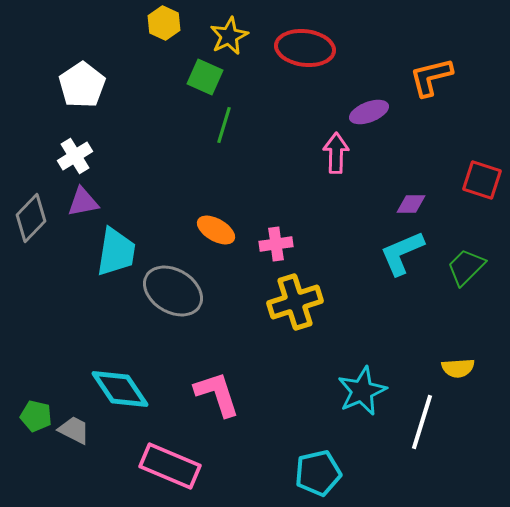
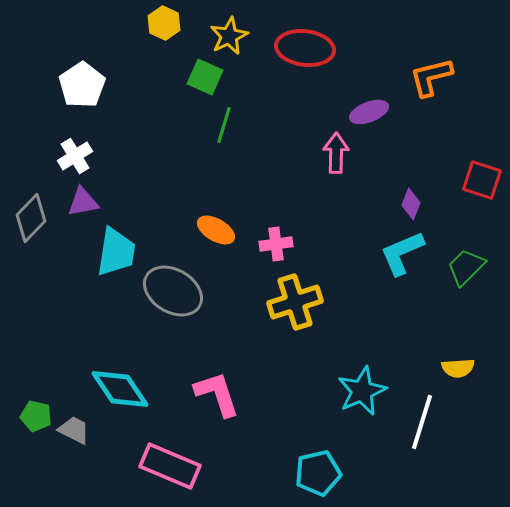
purple diamond: rotated 68 degrees counterclockwise
